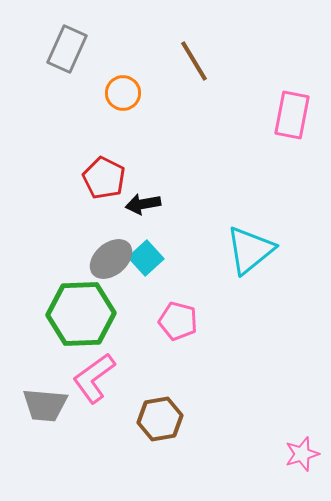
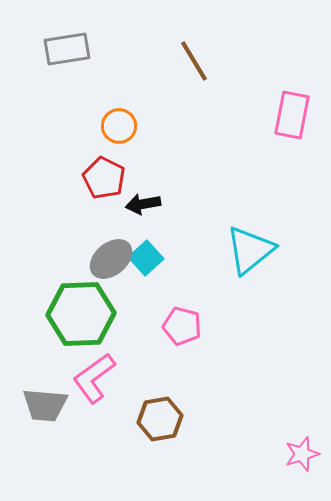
gray rectangle: rotated 57 degrees clockwise
orange circle: moved 4 px left, 33 px down
pink pentagon: moved 4 px right, 5 px down
